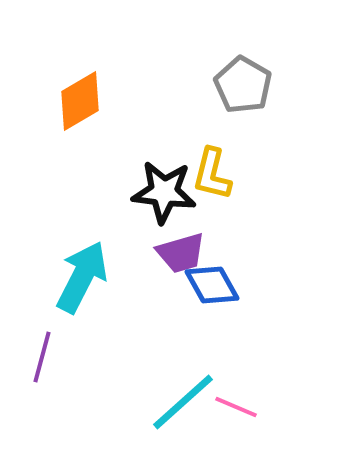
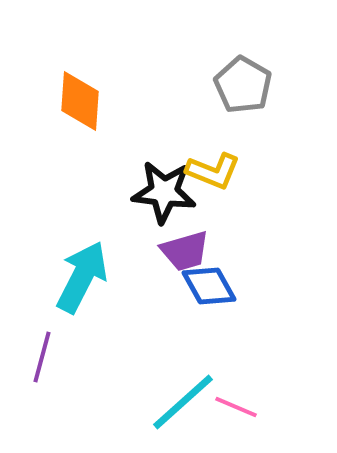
orange diamond: rotated 56 degrees counterclockwise
yellow L-shape: moved 1 px right, 3 px up; rotated 82 degrees counterclockwise
purple trapezoid: moved 4 px right, 2 px up
blue diamond: moved 3 px left, 1 px down
